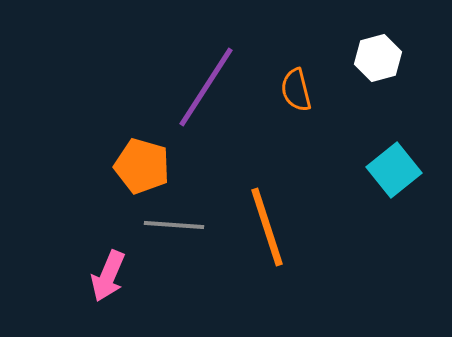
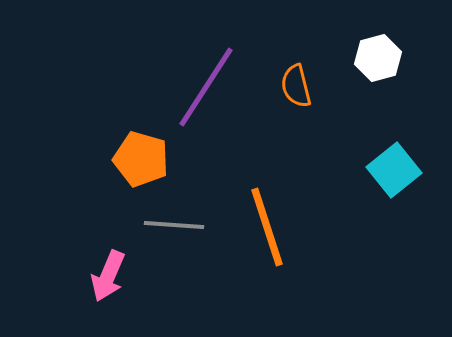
orange semicircle: moved 4 px up
orange pentagon: moved 1 px left, 7 px up
